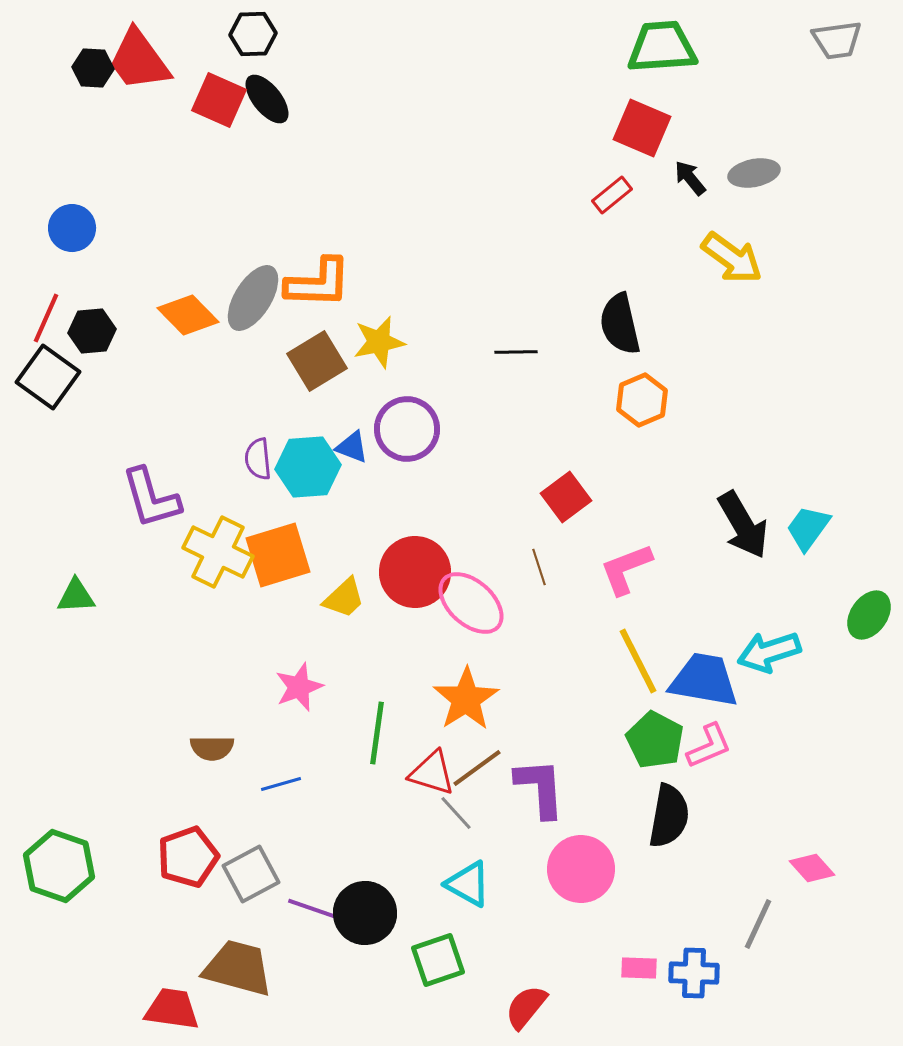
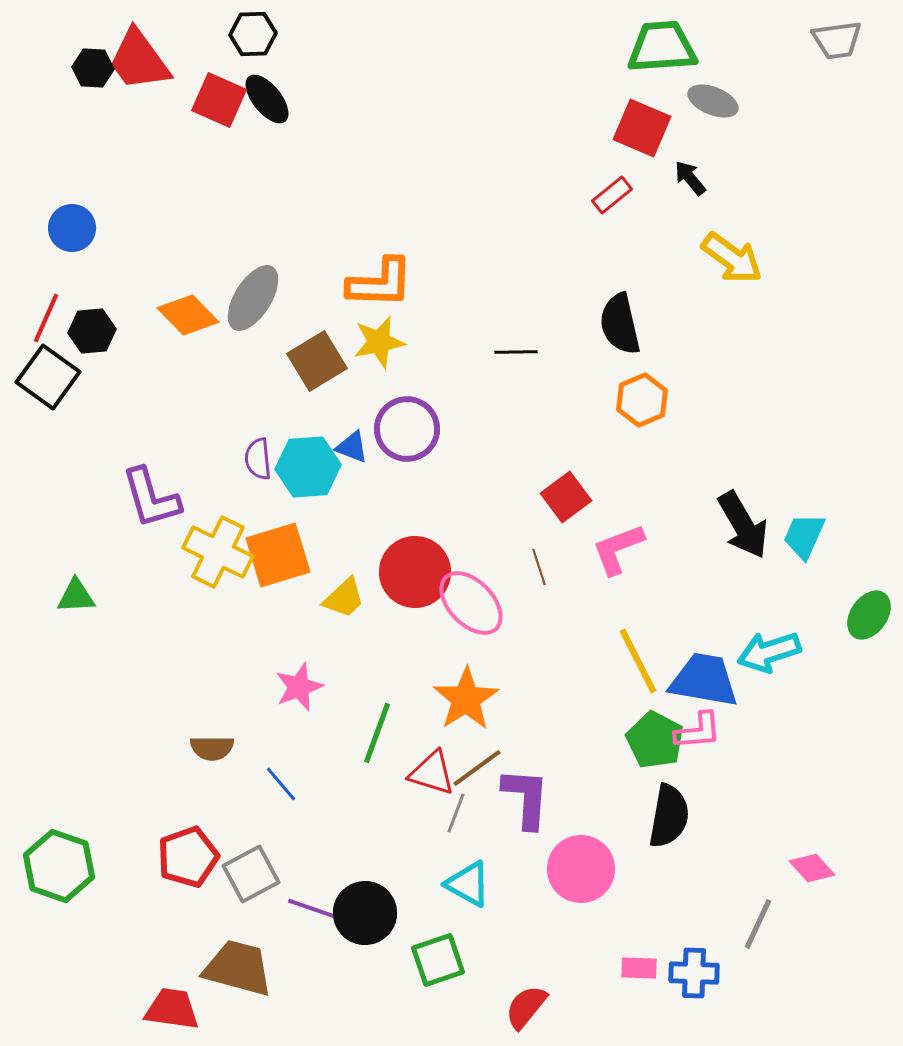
gray ellipse at (754, 173): moved 41 px left, 72 px up; rotated 33 degrees clockwise
orange L-shape at (318, 283): moved 62 px right
cyan trapezoid at (808, 528): moved 4 px left, 8 px down; rotated 12 degrees counterclockwise
pink L-shape at (626, 569): moved 8 px left, 20 px up
pink ellipse at (471, 603): rotated 4 degrees clockwise
green line at (377, 733): rotated 12 degrees clockwise
pink L-shape at (709, 746): moved 11 px left, 15 px up; rotated 18 degrees clockwise
blue line at (281, 784): rotated 66 degrees clockwise
purple L-shape at (540, 788): moved 14 px left, 10 px down; rotated 8 degrees clockwise
gray line at (456, 813): rotated 63 degrees clockwise
